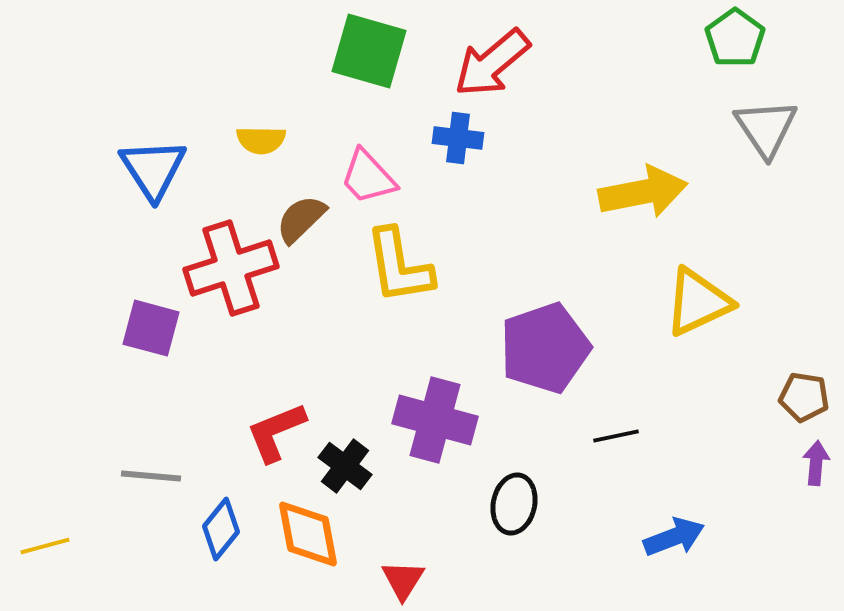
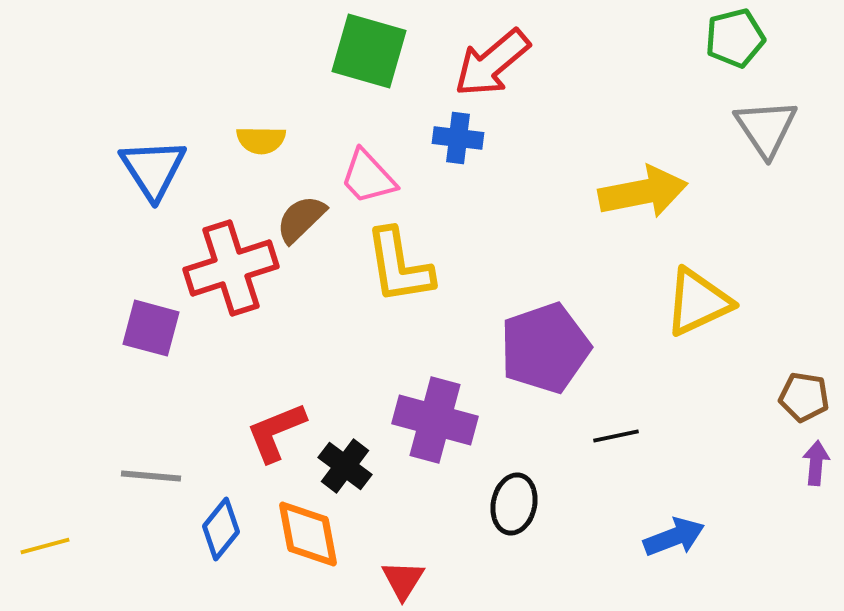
green pentagon: rotated 22 degrees clockwise
